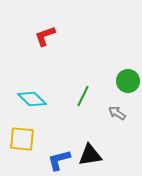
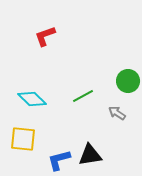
green line: rotated 35 degrees clockwise
yellow square: moved 1 px right
